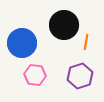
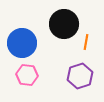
black circle: moved 1 px up
pink hexagon: moved 8 px left
